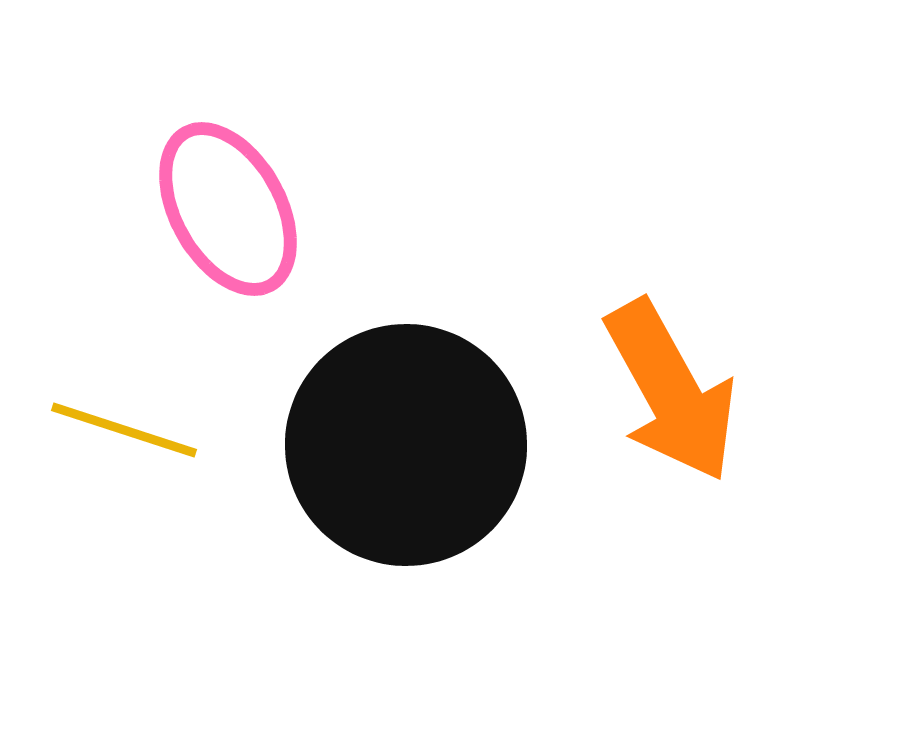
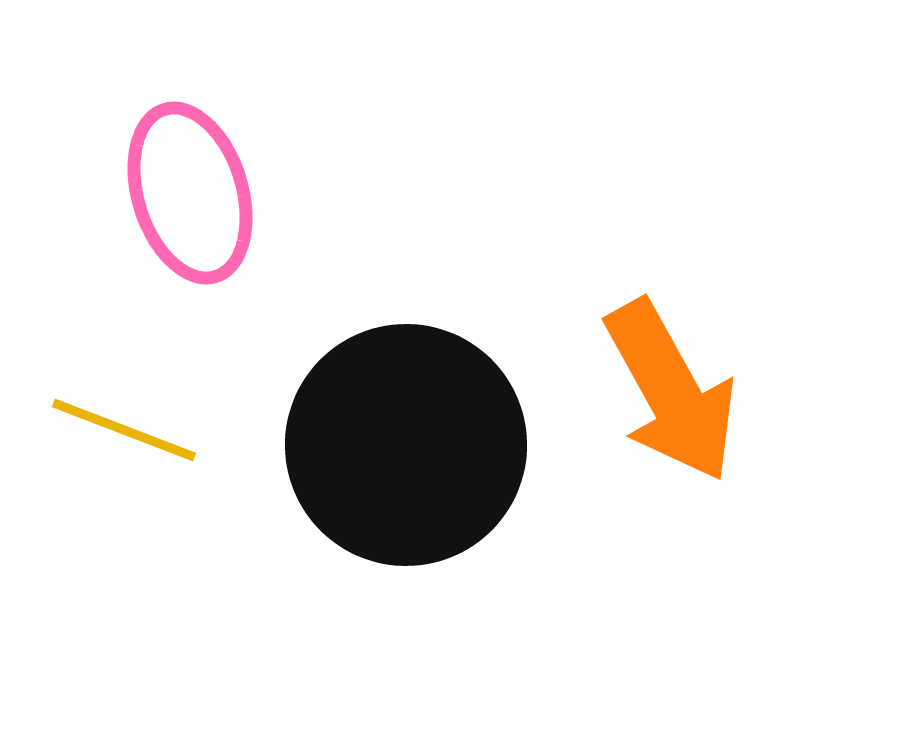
pink ellipse: moved 38 px left, 16 px up; rotated 12 degrees clockwise
yellow line: rotated 3 degrees clockwise
